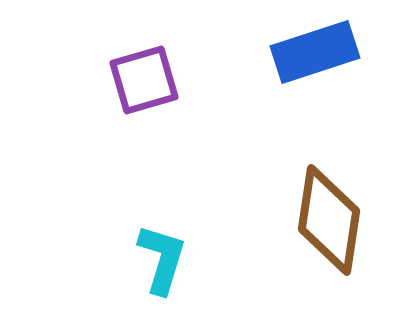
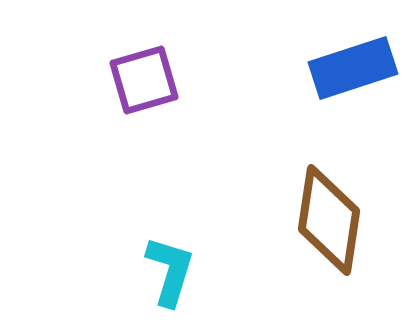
blue rectangle: moved 38 px right, 16 px down
cyan L-shape: moved 8 px right, 12 px down
